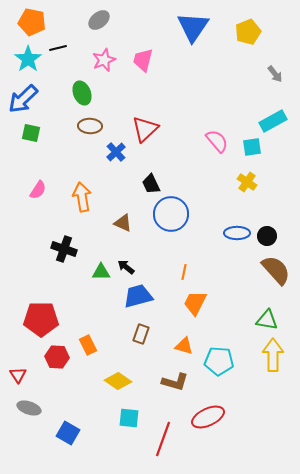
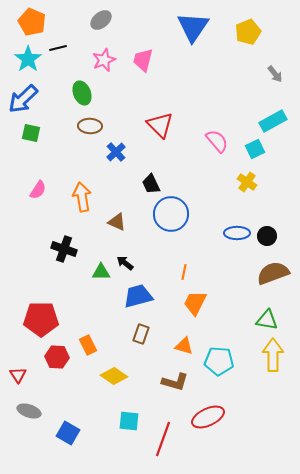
gray ellipse at (99, 20): moved 2 px right
orange pentagon at (32, 22): rotated 12 degrees clockwise
red triangle at (145, 129): moved 15 px right, 4 px up; rotated 32 degrees counterclockwise
cyan square at (252, 147): moved 3 px right, 2 px down; rotated 18 degrees counterclockwise
brown triangle at (123, 223): moved 6 px left, 1 px up
black arrow at (126, 267): moved 1 px left, 4 px up
brown semicircle at (276, 270): moved 3 px left, 3 px down; rotated 68 degrees counterclockwise
yellow diamond at (118, 381): moved 4 px left, 5 px up
gray ellipse at (29, 408): moved 3 px down
cyan square at (129, 418): moved 3 px down
